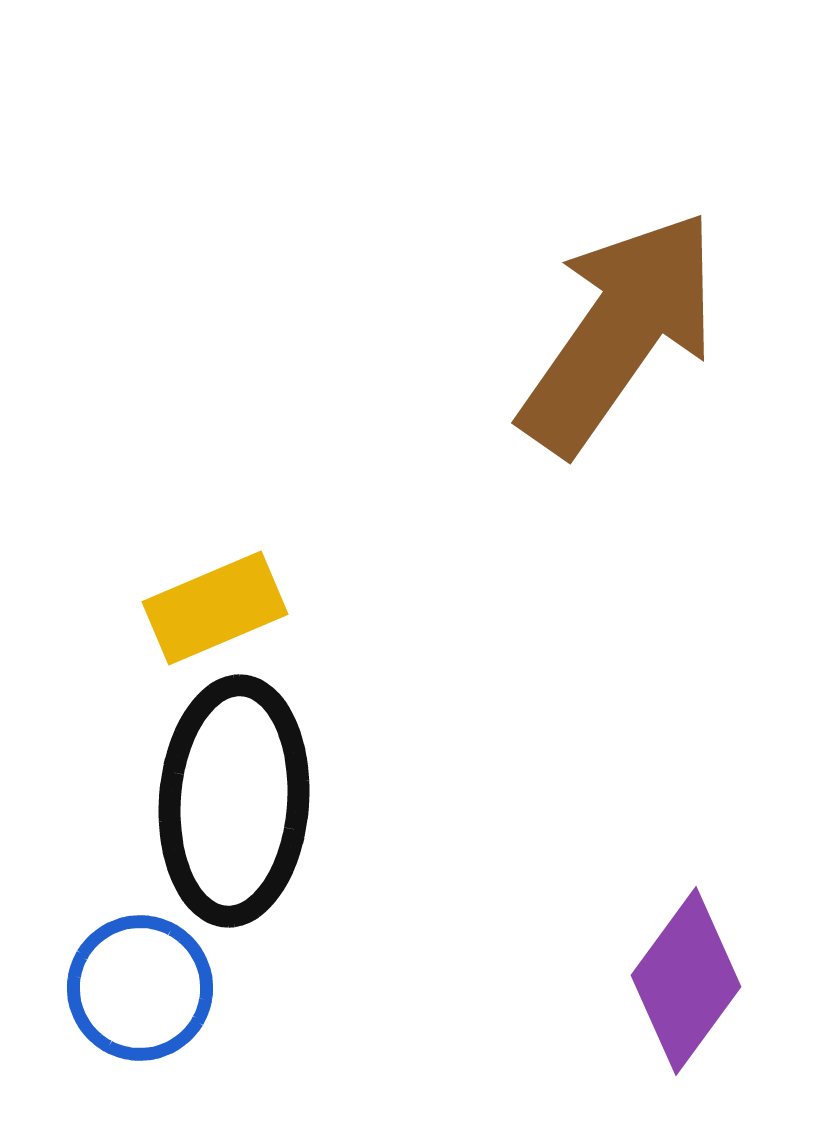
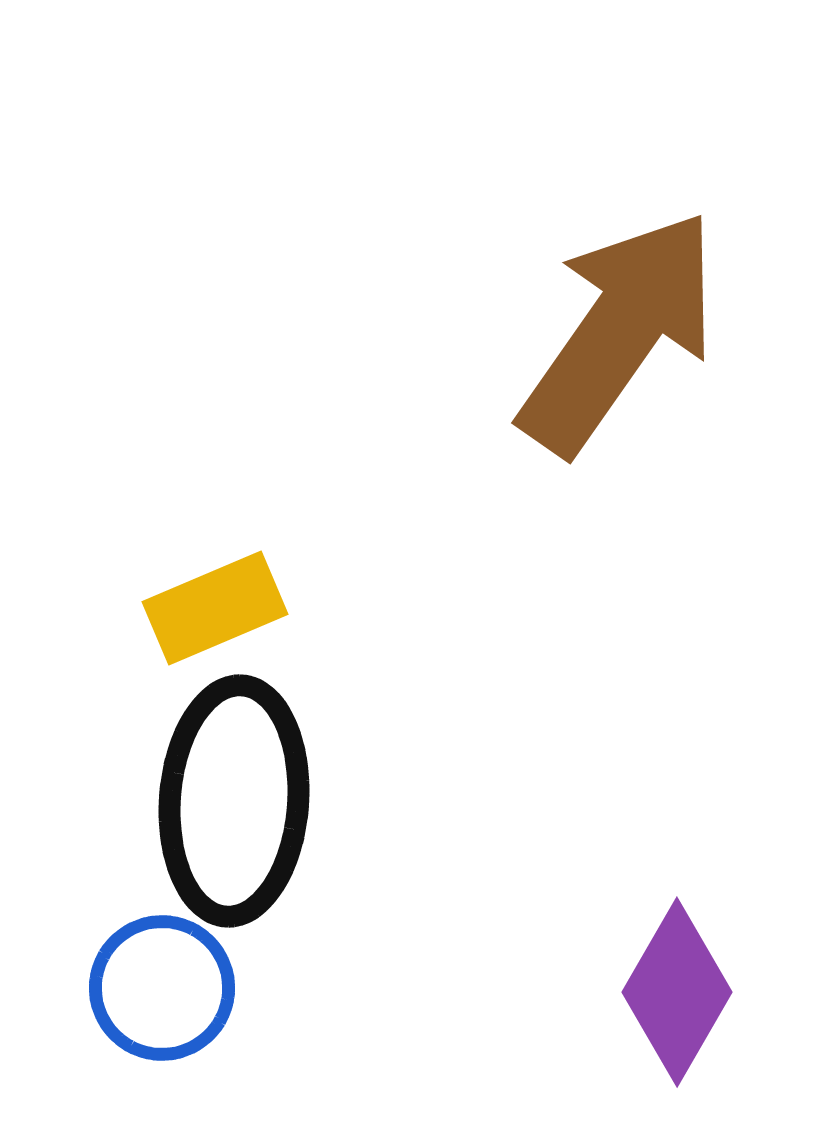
purple diamond: moved 9 px left, 11 px down; rotated 6 degrees counterclockwise
blue circle: moved 22 px right
